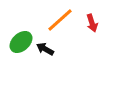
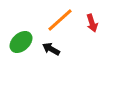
black arrow: moved 6 px right
